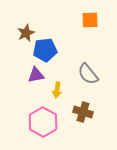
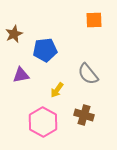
orange square: moved 4 px right
brown star: moved 12 px left, 1 px down
purple triangle: moved 15 px left
yellow arrow: rotated 28 degrees clockwise
brown cross: moved 1 px right, 3 px down
